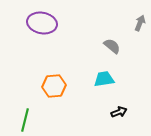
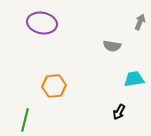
gray arrow: moved 1 px up
gray semicircle: rotated 150 degrees clockwise
cyan trapezoid: moved 30 px right
black arrow: rotated 140 degrees clockwise
